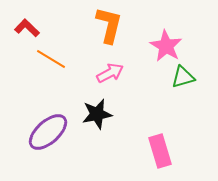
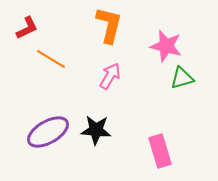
red L-shape: rotated 110 degrees clockwise
pink star: rotated 16 degrees counterclockwise
pink arrow: moved 3 px down; rotated 32 degrees counterclockwise
green triangle: moved 1 px left, 1 px down
black star: moved 1 px left, 16 px down; rotated 16 degrees clockwise
purple ellipse: rotated 12 degrees clockwise
